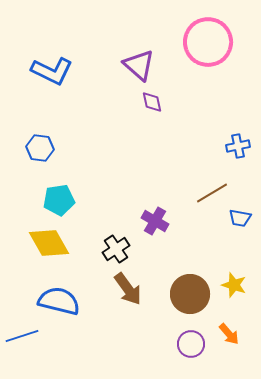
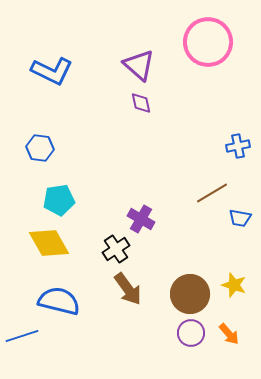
purple diamond: moved 11 px left, 1 px down
purple cross: moved 14 px left, 2 px up
purple circle: moved 11 px up
